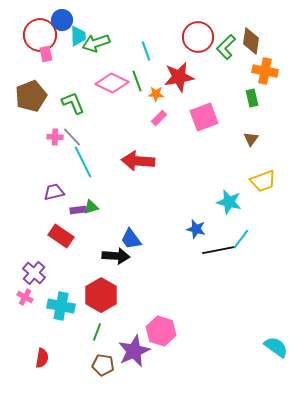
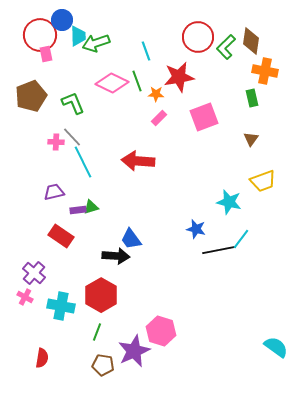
pink cross at (55, 137): moved 1 px right, 5 px down
